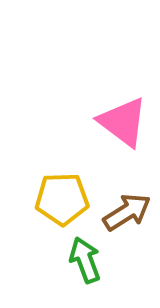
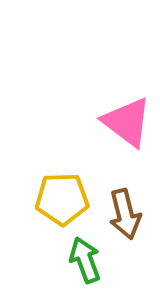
pink triangle: moved 4 px right
brown arrow: moved 2 px left, 2 px down; rotated 108 degrees clockwise
